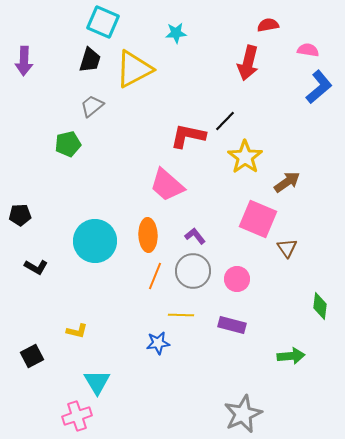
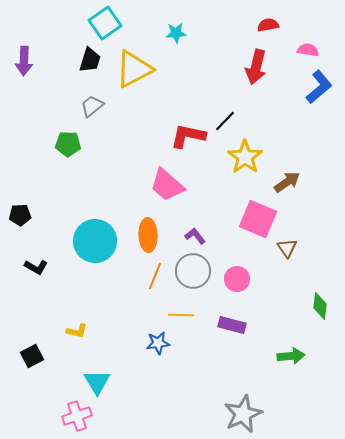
cyan square: moved 2 px right, 1 px down; rotated 32 degrees clockwise
red arrow: moved 8 px right, 4 px down
green pentagon: rotated 15 degrees clockwise
